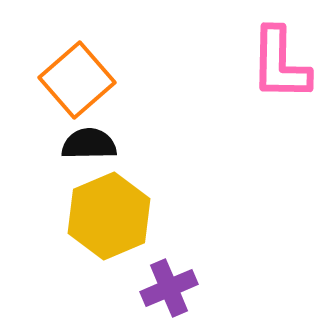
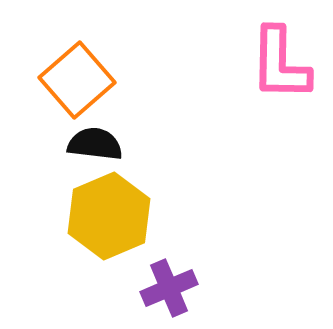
black semicircle: moved 6 px right; rotated 8 degrees clockwise
